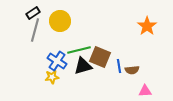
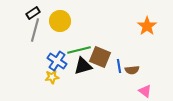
pink triangle: rotated 40 degrees clockwise
